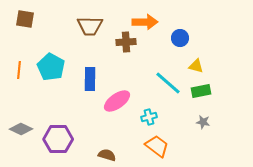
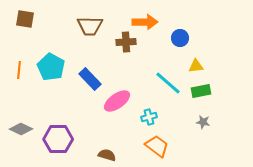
yellow triangle: rotated 21 degrees counterclockwise
blue rectangle: rotated 45 degrees counterclockwise
